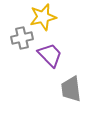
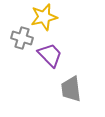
yellow star: moved 1 px right
gray cross: rotated 30 degrees clockwise
